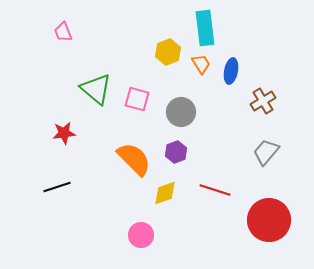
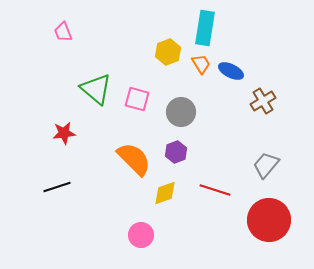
cyan rectangle: rotated 16 degrees clockwise
blue ellipse: rotated 75 degrees counterclockwise
gray trapezoid: moved 13 px down
